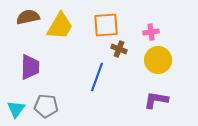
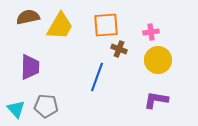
cyan triangle: rotated 18 degrees counterclockwise
